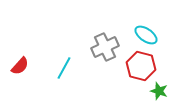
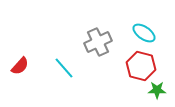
cyan ellipse: moved 2 px left, 2 px up
gray cross: moved 7 px left, 5 px up
cyan line: rotated 70 degrees counterclockwise
green star: moved 2 px left, 1 px up; rotated 18 degrees counterclockwise
